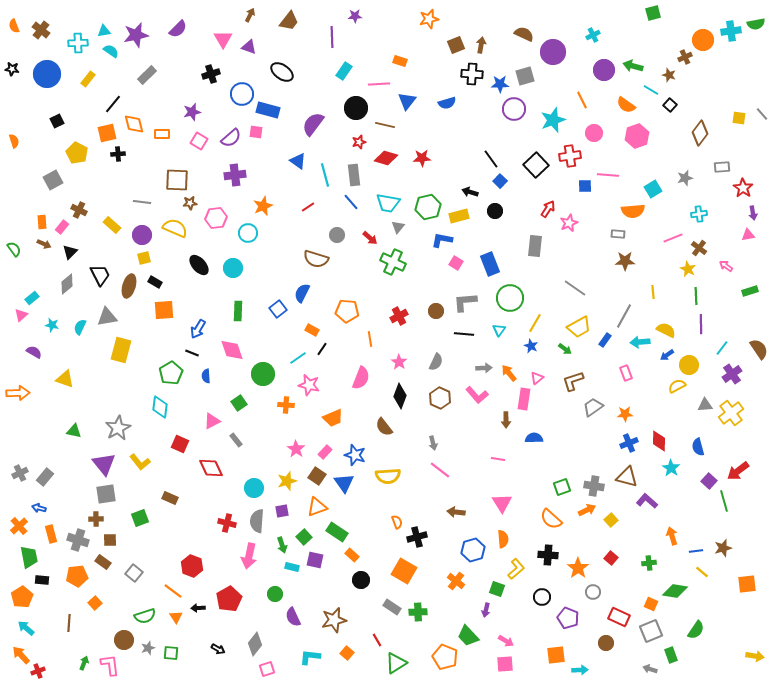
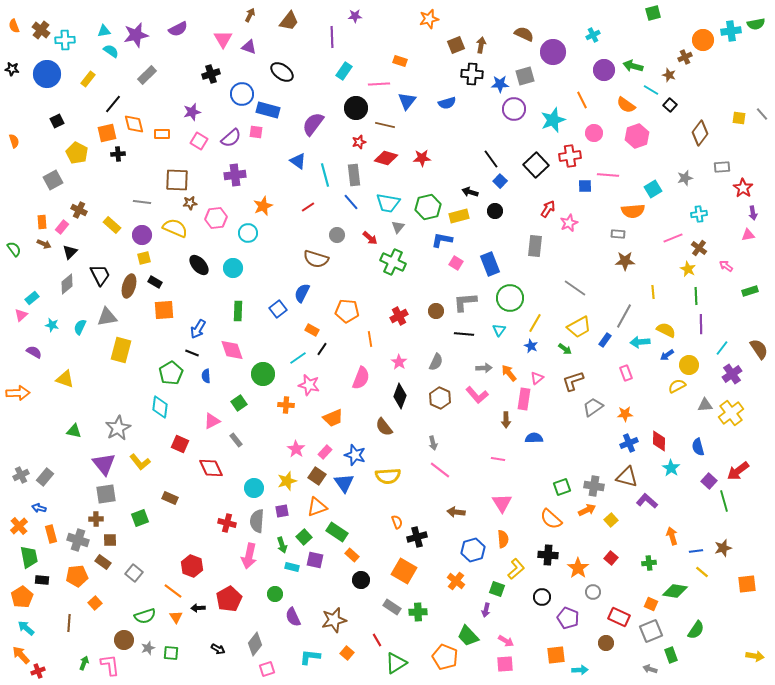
purple semicircle at (178, 29): rotated 18 degrees clockwise
cyan cross at (78, 43): moved 13 px left, 3 px up
gray cross at (20, 473): moved 1 px right, 2 px down
